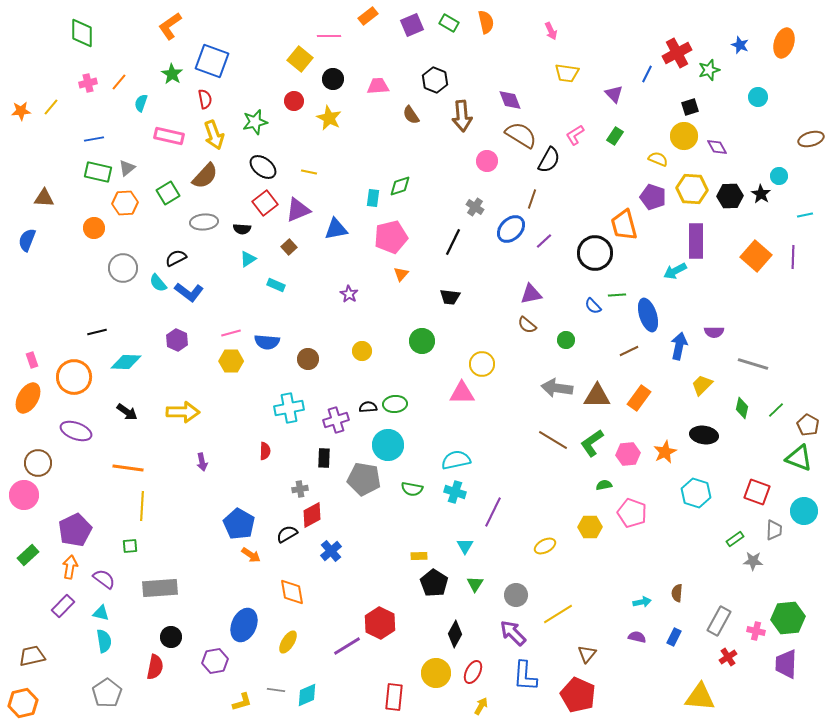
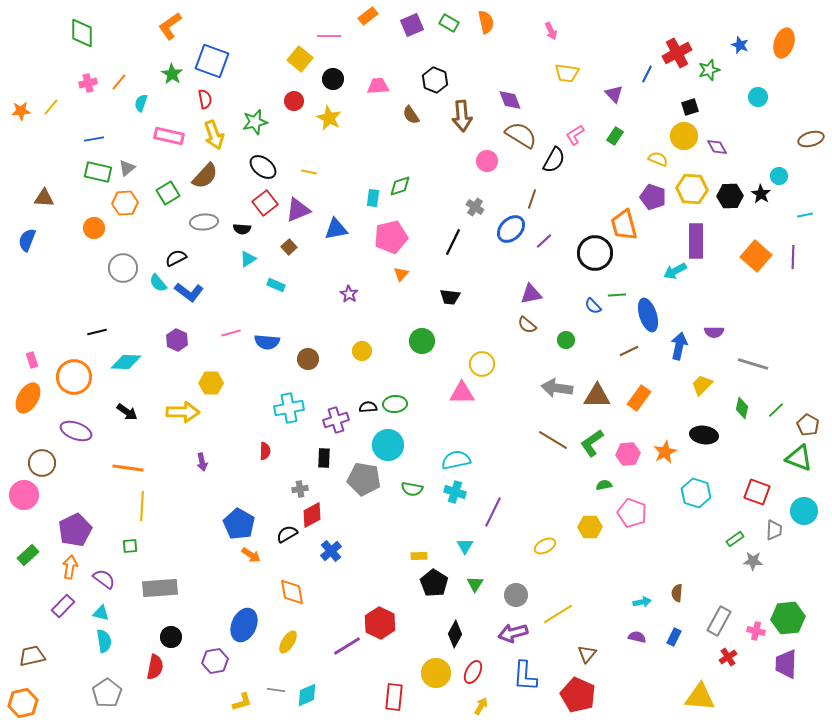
black semicircle at (549, 160): moved 5 px right
yellow hexagon at (231, 361): moved 20 px left, 22 px down
brown circle at (38, 463): moved 4 px right
purple arrow at (513, 633): rotated 60 degrees counterclockwise
